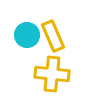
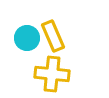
cyan circle: moved 3 px down
